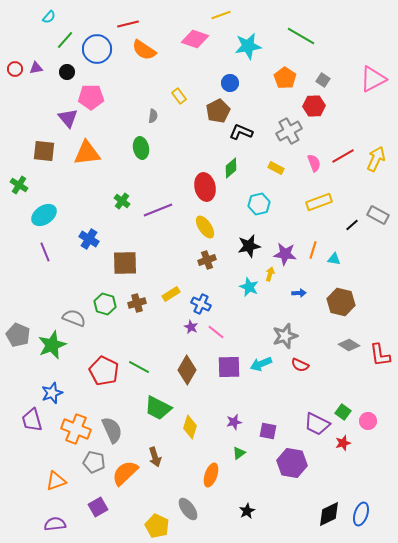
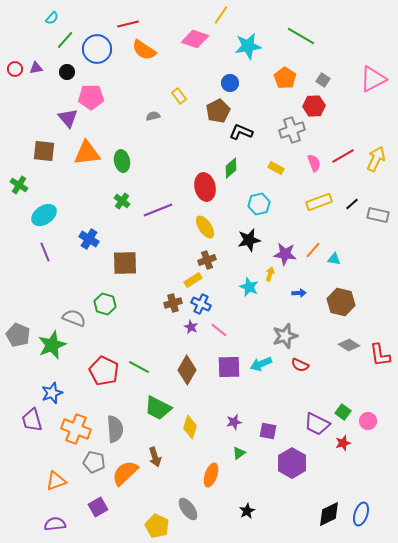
yellow line at (221, 15): rotated 36 degrees counterclockwise
cyan semicircle at (49, 17): moved 3 px right, 1 px down
gray semicircle at (153, 116): rotated 112 degrees counterclockwise
gray cross at (289, 131): moved 3 px right, 1 px up; rotated 10 degrees clockwise
green ellipse at (141, 148): moved 19 px left, 13 px down
gray rectangle at (378, 215): rotated 15 degrees counterclockwise
black line at (352, 225): moved 21 px up
black star at (249, 246): moved 6 px up
orange line at (313, 250): rotated 24 degrees clockwise
yellow rectangle at (171, 294): moved 22 px right, 14 px up
brown cross at (137, 303): moved 36 px right
pink line at (216, 332): moved 3 px right, 2 px up
gray semicircle at (112, 430): moved 3 px right, 1 px up; rotated 20 degrees clockwise
purple hexagon at (292, 463): rotated 20 degrees clockwise
